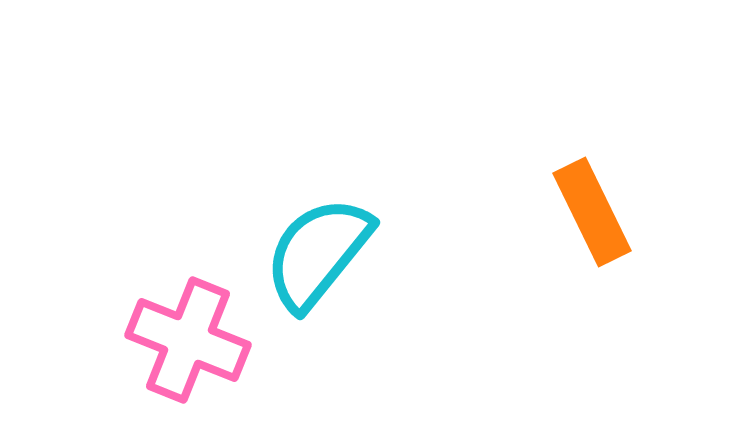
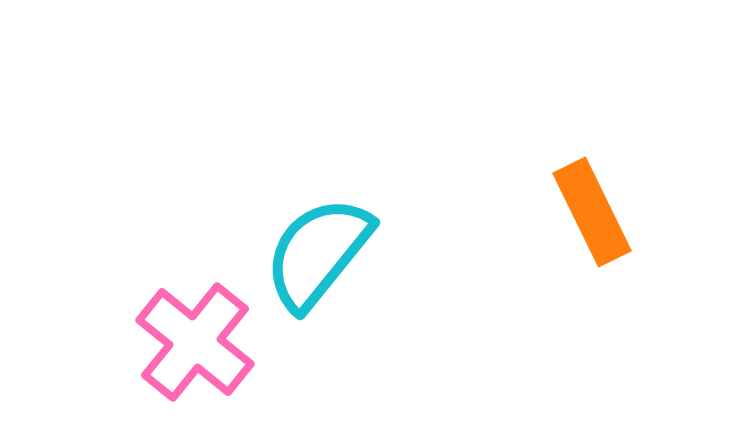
pink cross: moved 7 px right, 2 px down; rotated 17 degrees clockwise
